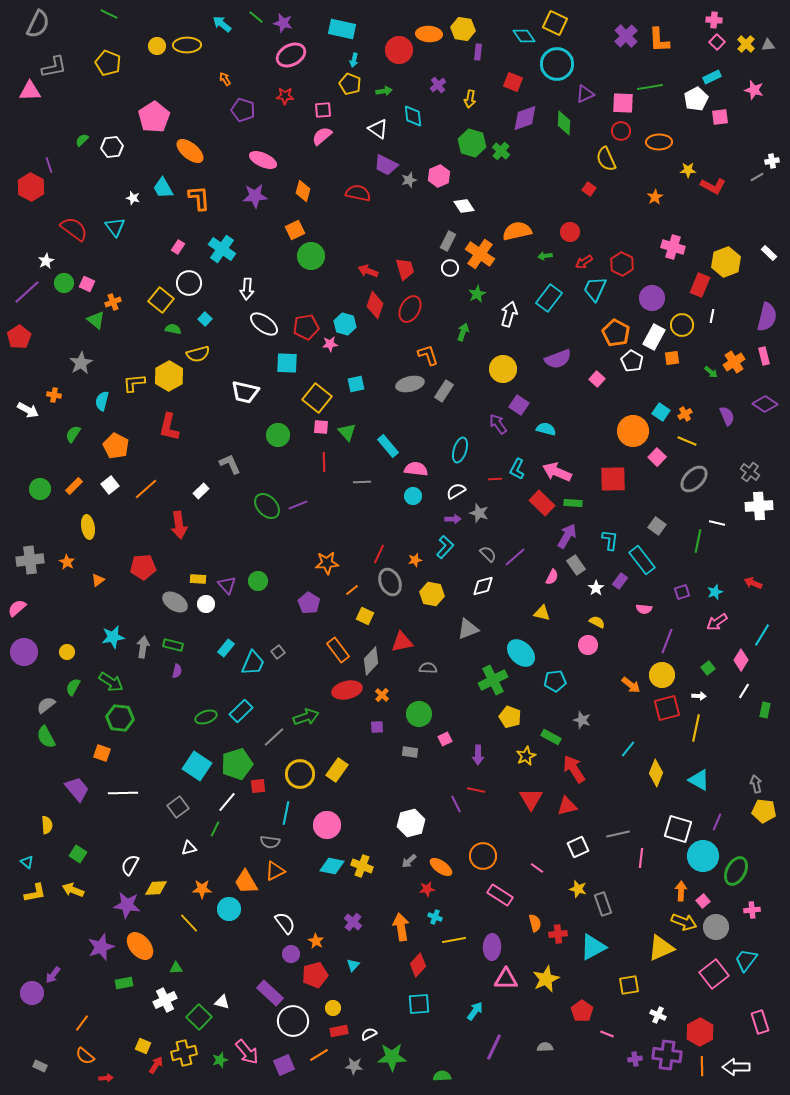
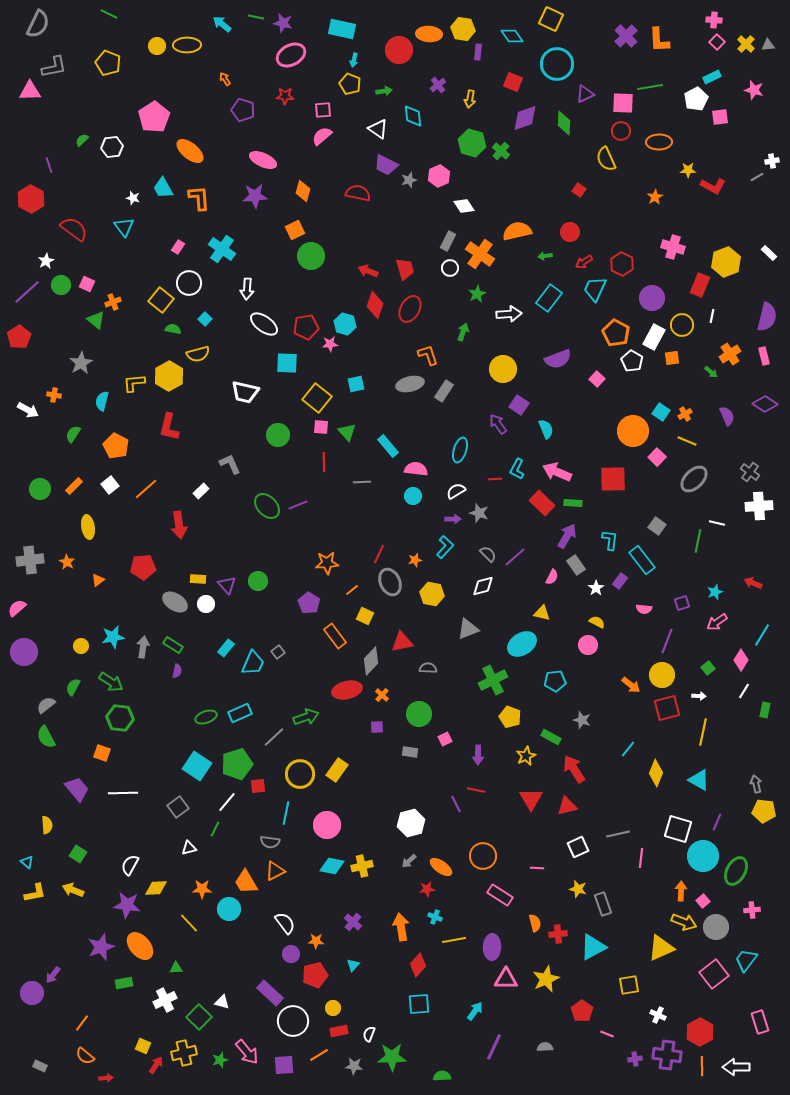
green line at (256, 17): rotated 28 degrees counterclockwise
yellow square at (555, 23): moved 4 px left, 4 px up
cyan diamond at (524, 36): moved 12 px left
red hexagon at (31, 187): moved 12 px down
red square at (589, 189): moved 10 px left, 1 px down
cyan triangle at (115, 227): moved 9 px right
green circle at (64, 283): moved 3 px left, 2 px down
white arrow at (509, 314): rotated 70 degrees clockwise
orange cross at (734, 362): moved 4 px left, 8 px up
cyan semicircle at (546, 429): rotated 54 degrees clockwise
purple square at (682, 592): moved 11 px down
green rectangle at (173, 645): rotated 18 degrees clockwise
orange rectangle at (338, 650): moved 3 px left, 14 px up
yellow circle at (67, 652): moved 14 px right, 6 px up
cyan ellipse at (521, 653): moved 1 px right, 9 px up; rotated 76 degrees counterclockwise
cyan rectangle at (241, 711): moved 1 px left, 2 px down; rotated 20 degrees clockwise
yellow line at (696, 728): moved 7 px right, 4 px down
yellow cross at (362, 866): rotated 35 degrees counterclockwise
pink line at (537, 868): rotated 32 degrees counterclockwise
orange star at (316, 941): rotated 28 degrees counterclockwise
white semicircle at (369, 1034): rotated 42 degrees counterclockwise
purple square at (284, 1065): rotated 20 degrees clockwise
